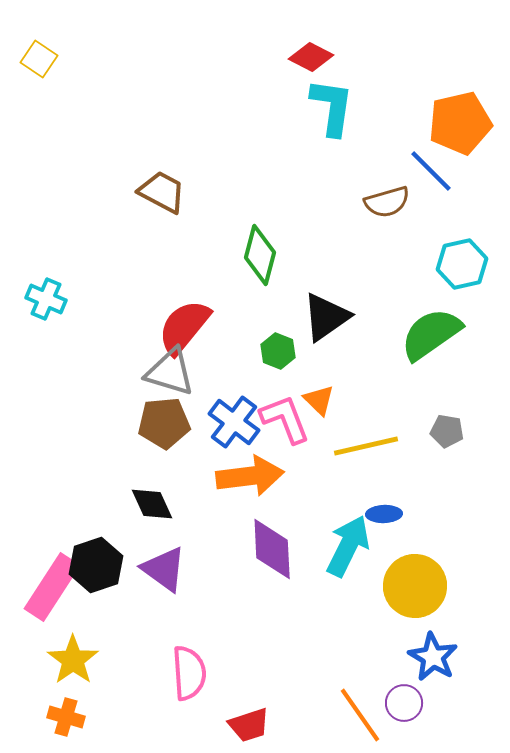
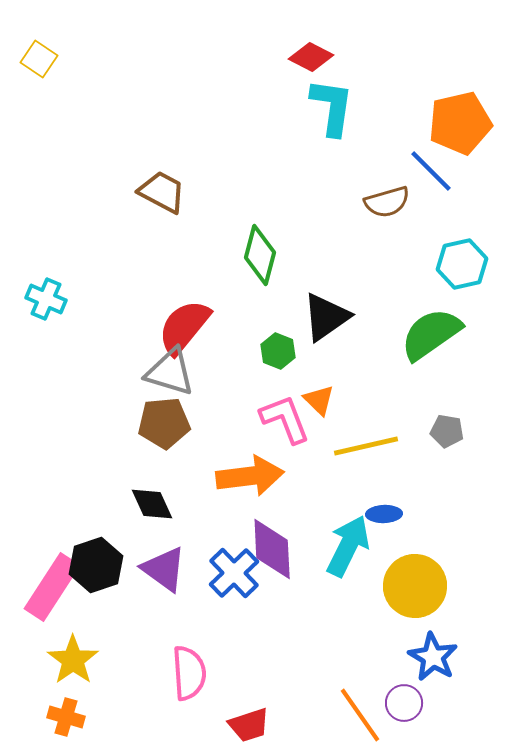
blue cross: moved 151 px down; rotated 9 degrees clockwise
